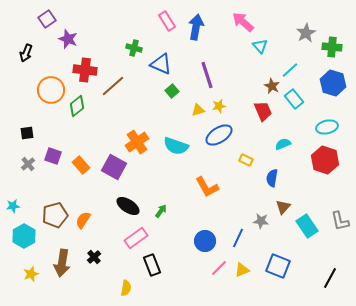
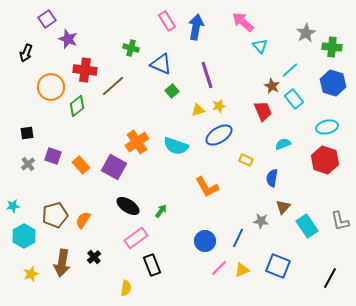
green cross at (134, 48): moved 3 px left
orange circle at (51, 90): moved 3 px up
